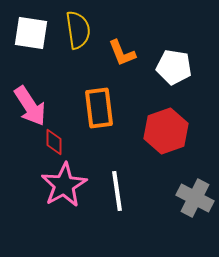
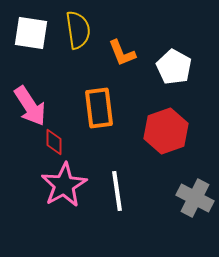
white pentagon: rotated 20 degrees clockwise
